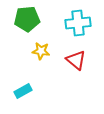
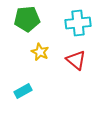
yellow star: moved 1 px left, 1 px down; rotated 18 degrees clockwise
